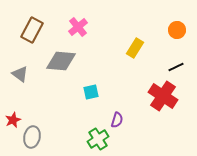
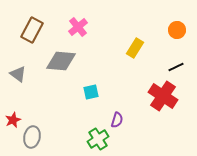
gray triangle: moved 2 px left
